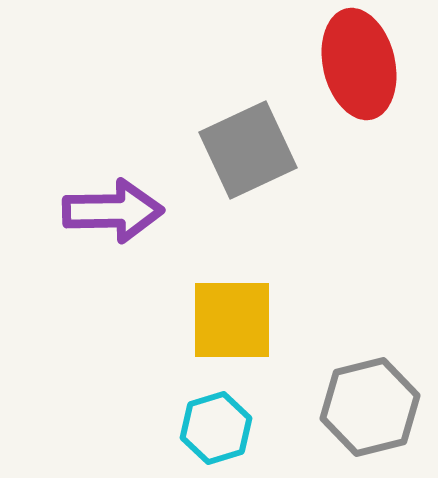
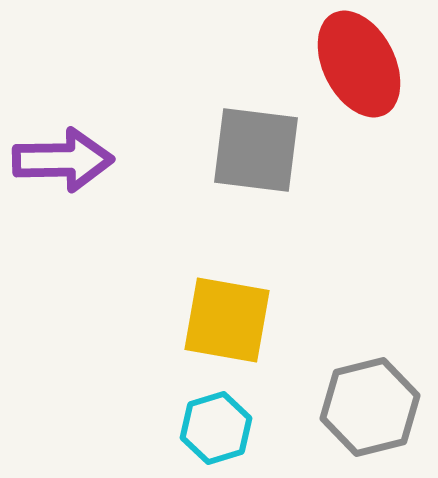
red ellipse: rotated 14 degrees counterclockwise
gray square: moved 8 px right; rotated 32 degrees clockwise
purple arrow: moved 50 px left, 51 px up
yellow square: moved 5 px left; rotated 10 degrees clockwise
